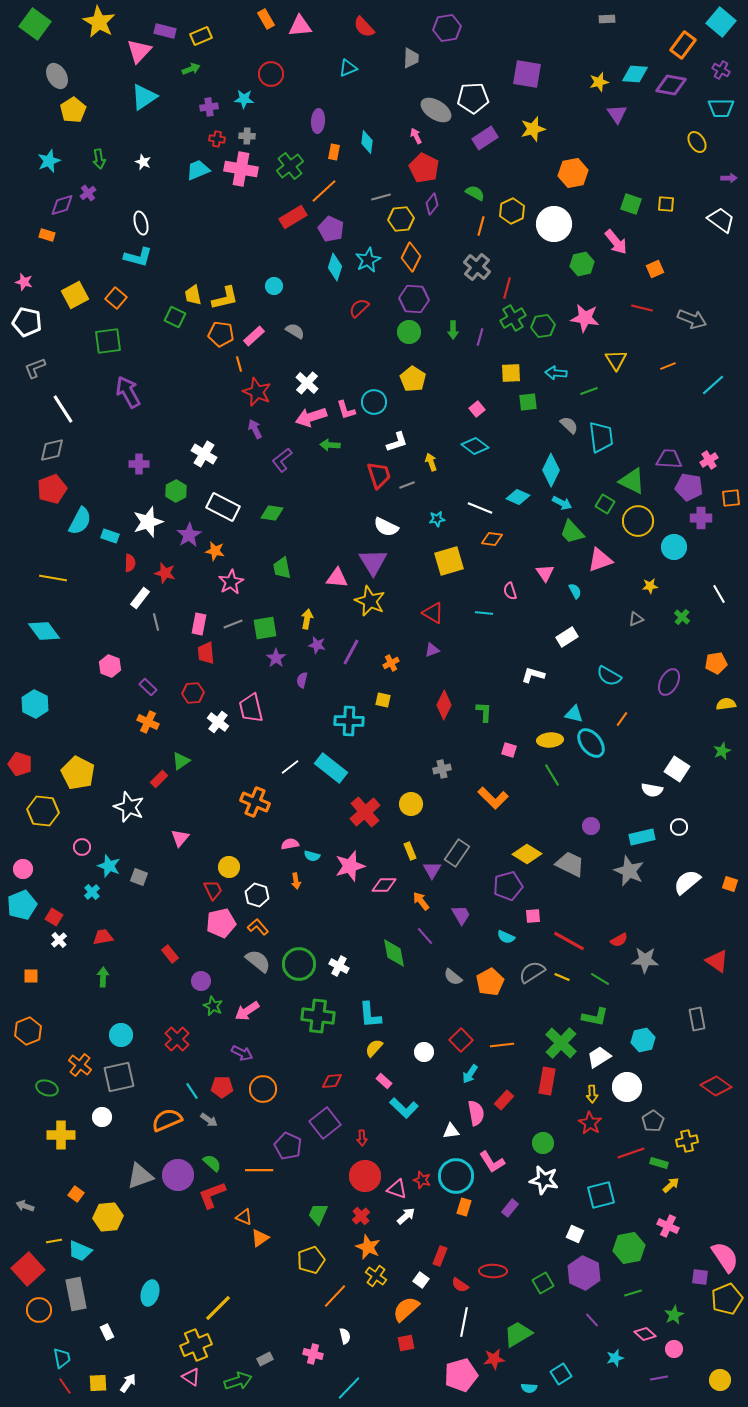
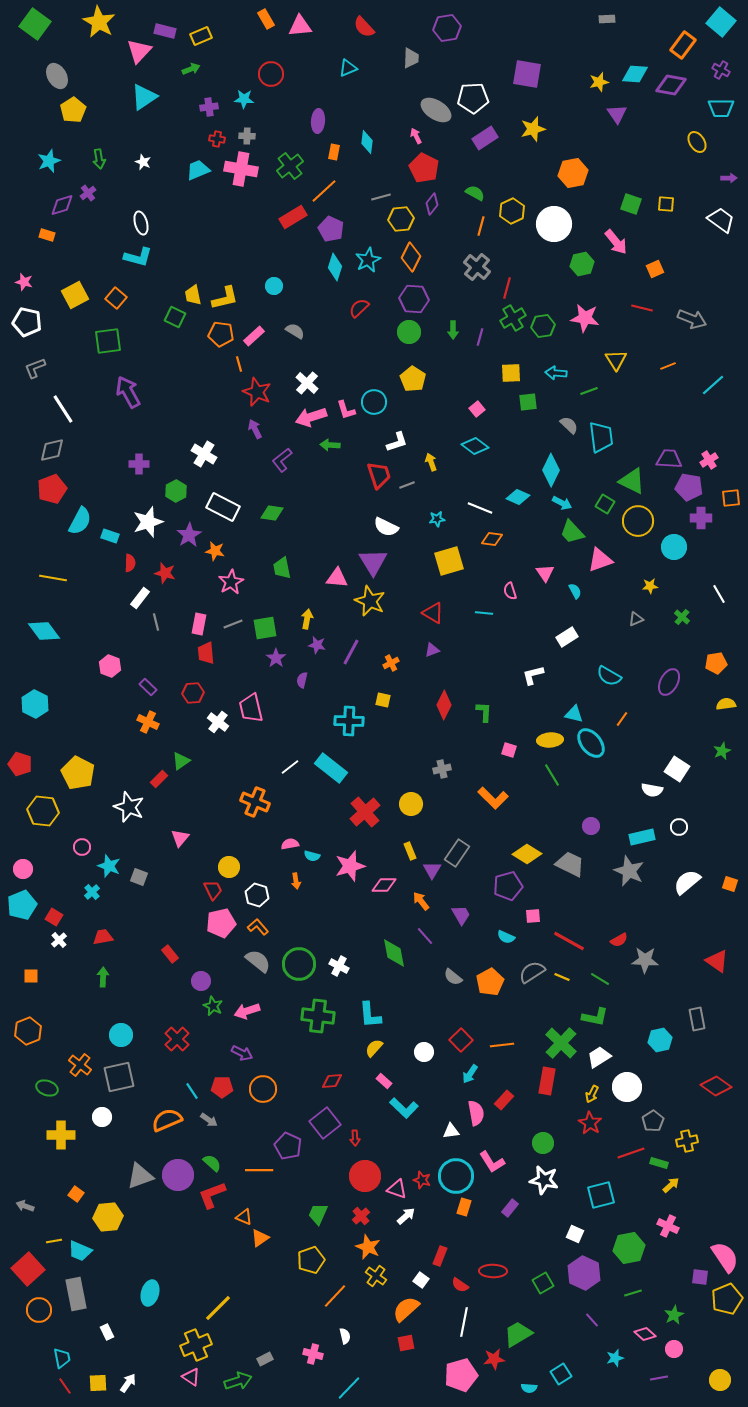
white L-shape at (533, 675): rotated 30 degrees counterclockwise
pink arrow at (247, 1011): rotated 15 degrees clockwise
cyan hexagon at (643, 1040): moved 17 px right
yellow arrow at (592, 1094): rotated 30 degrees clockwise
red arrow at (362, 1138): moved 7 px left
